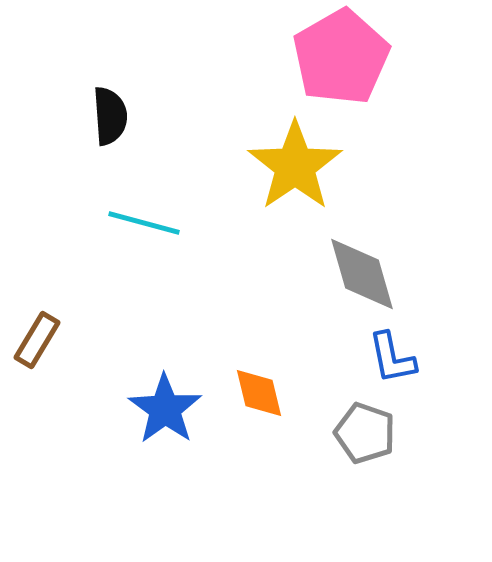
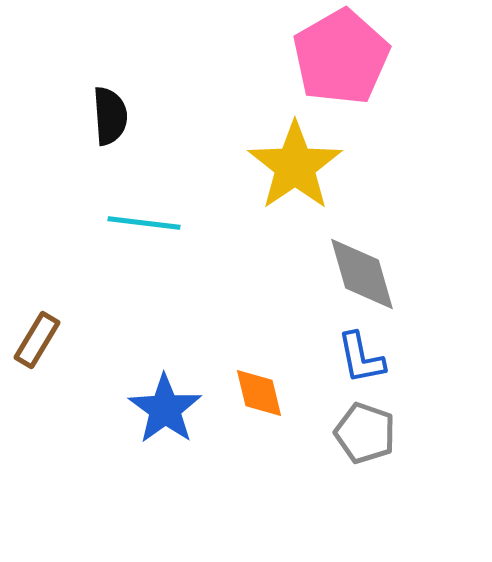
cyan line: rotated 8 degrees counterclockwise
blue L-shape: moved 31 px left
